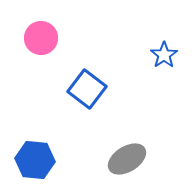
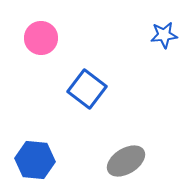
blue star: moved 20 px up; rotated 28 degrees clockwise
gray ellipse: moved 1 px left, 2 px down
